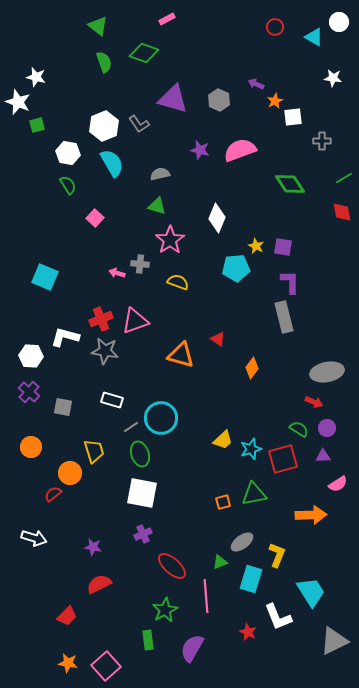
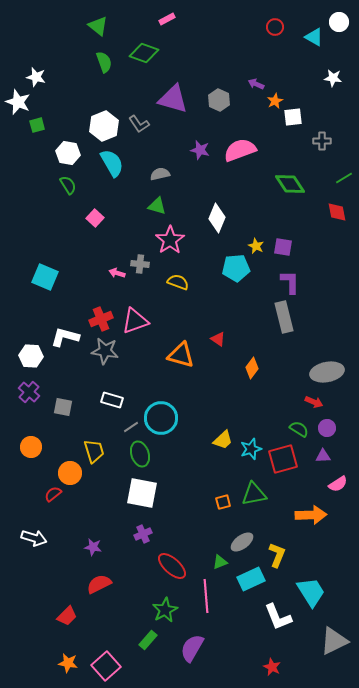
red diamond at (342, 212): moved 5 px left
cyan rectangle at (251, 579): rotated 48 degrees clockwise
red star at (248, 632): moved 24 px right, 35 px down
green rectangle at (148, 640): rotated 48 degrees clockwise
